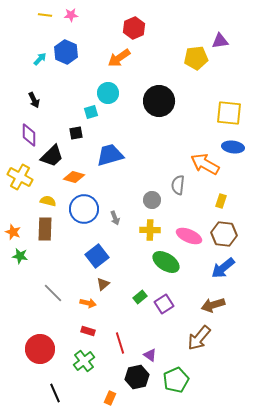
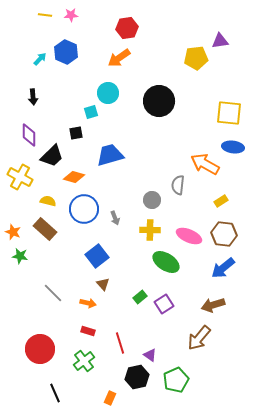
red hexagon at (134, 28): moved 7 px left; rotated 15 degrees clockwise
black arrow at (34, 100): moved 1 px left, 3 px up; rotated 21 degrees clockwise
yellow rectangle at (221, 201): rotated 40 degrees clockwise
brown rectangle at (45, 229): rotated 50 degrees counterclockwise
brown triangle at (103, 284): rotated 32 degrees counterclockwise
